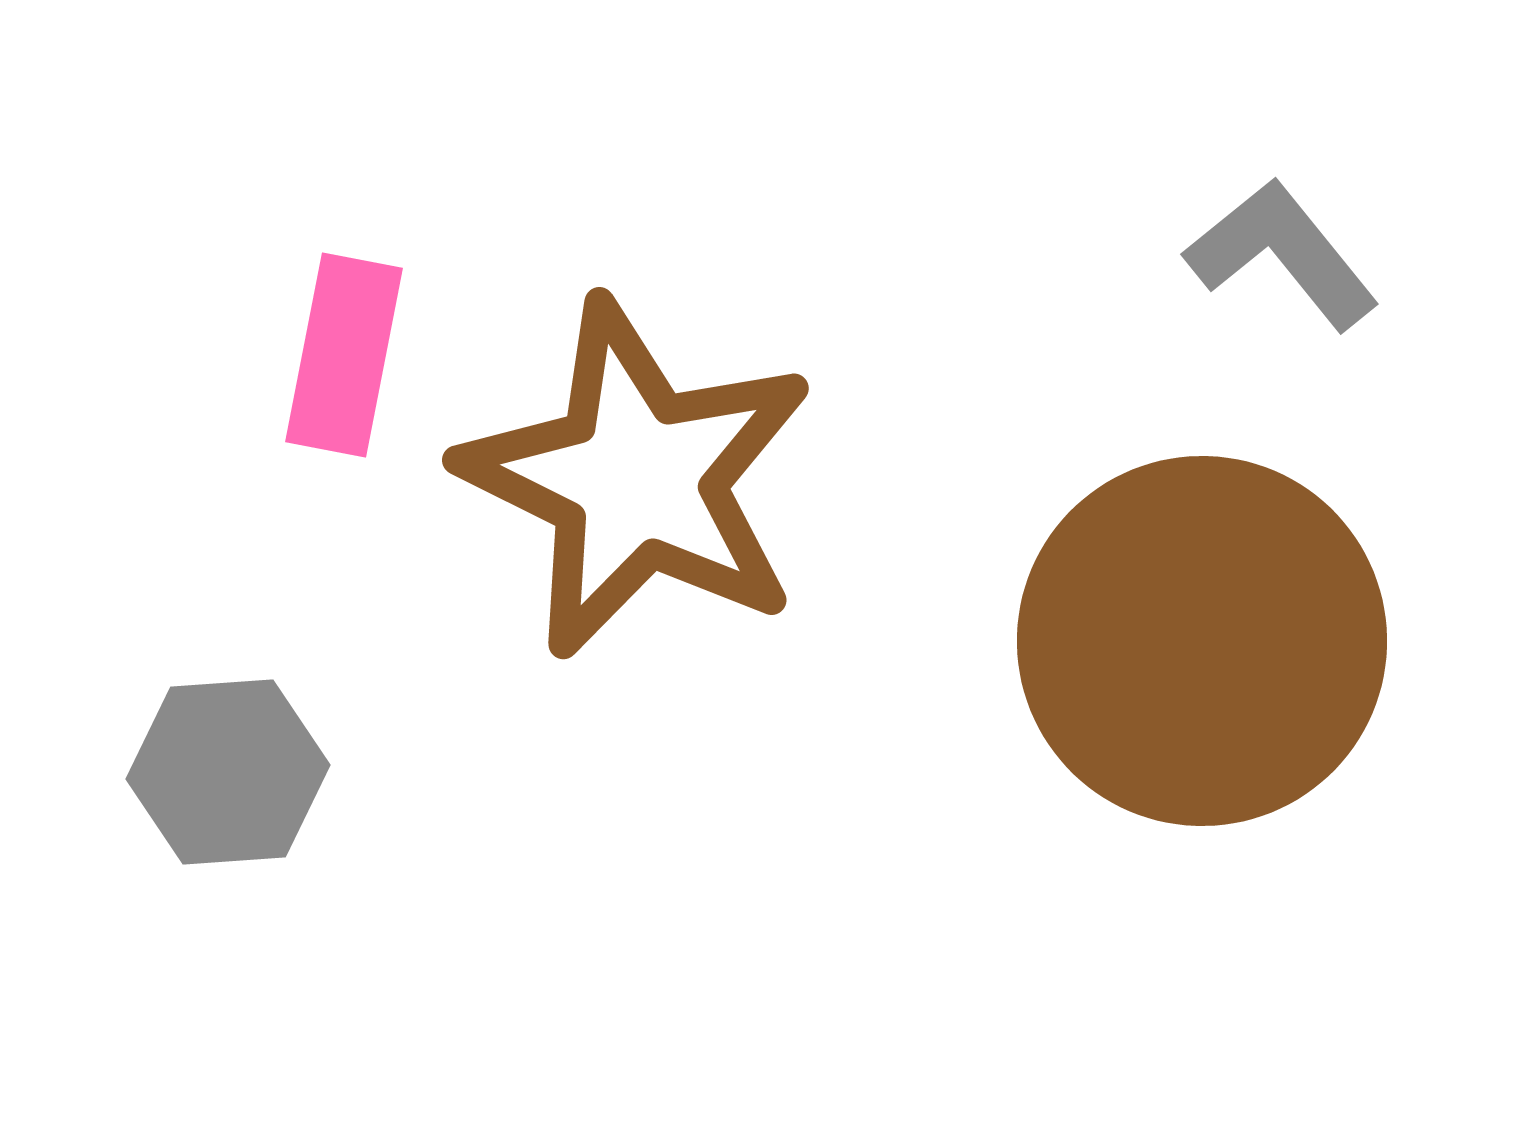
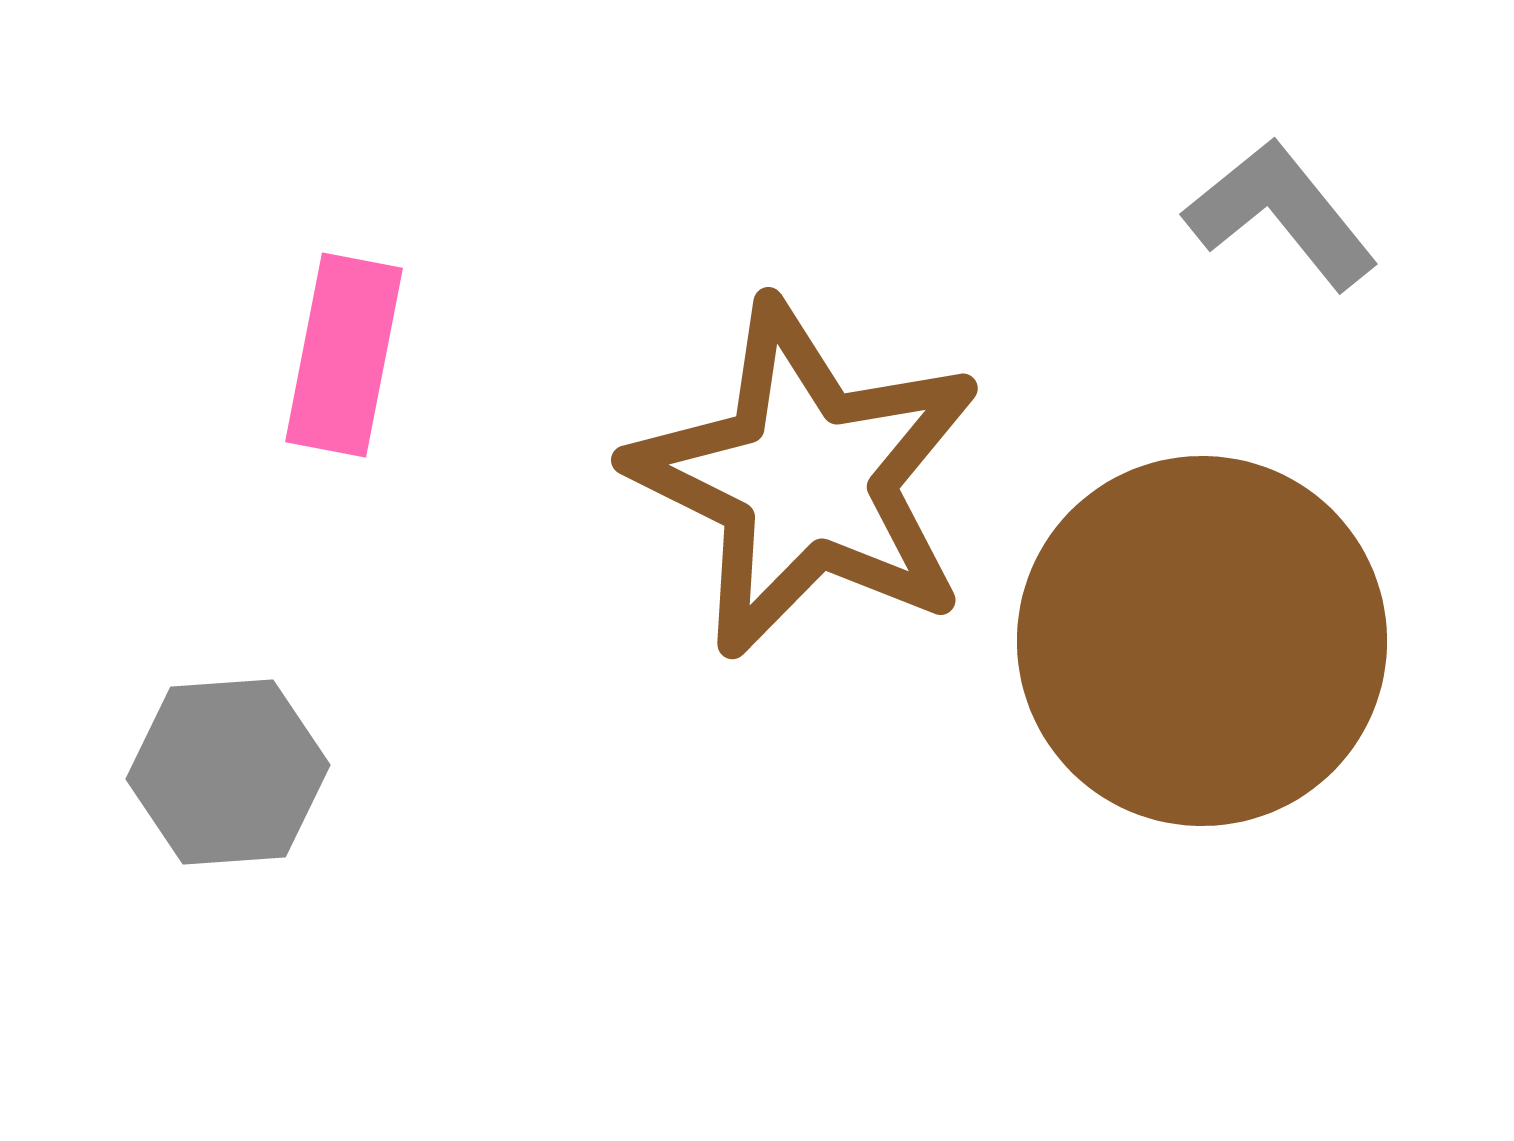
gray L-shape: moved 1 px left, 40 px up
brown star: moved 169 px right
